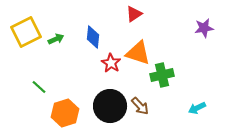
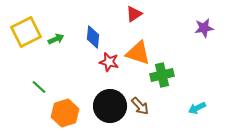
red star: moved 2 px left, 1 px up; rotated 18 degrees counterclockwise
